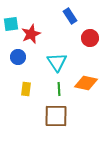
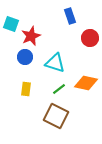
blue rectangle: rotated 14 degrees clockwise
cyan square: rotated 28 degrees clockwise
red star: moved 2 px down
blue circle: moved 7 px right
cyan triangle: moved 2 px left, 1 px down; rotated 40 degrees counterclockwise
green line: rotated 56 degrees clockwise
brown square: rotated 25 degrees clockwise
